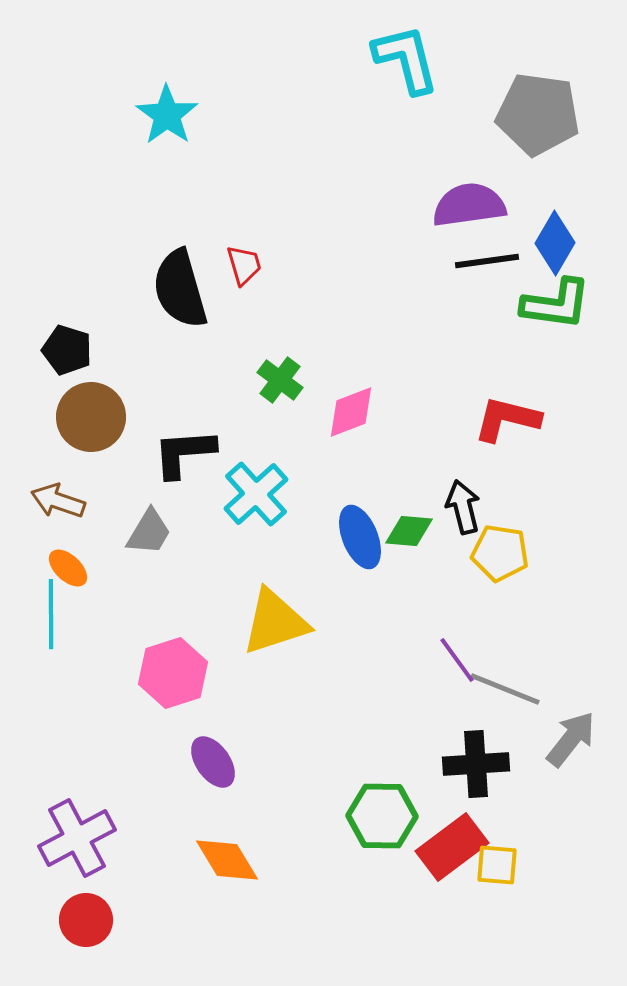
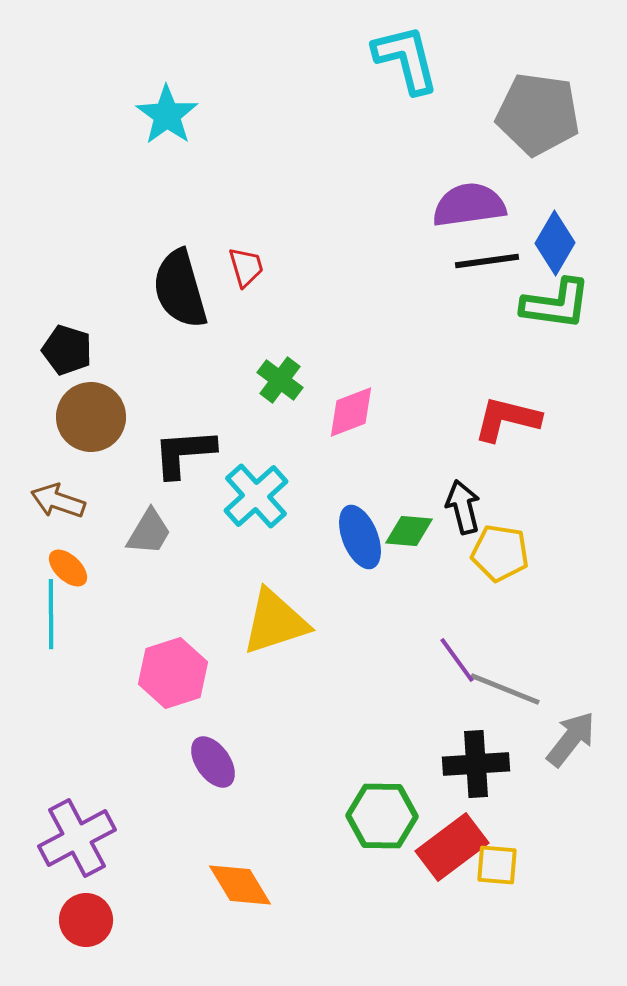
red trapezoid: moved 2 px right, 2 px down
cyan cross: moved 2 px down
orange diamond: moved 13 px right, 25 px down
